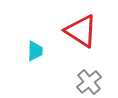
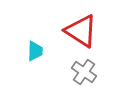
gray cross: moved 5 px left, 10 px up; rotated 15 degrees counterclockwise
